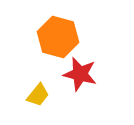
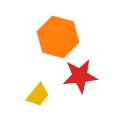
red star: moved 2 px down; rotated 20 degrees counterclockwise
